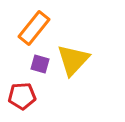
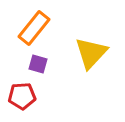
yellow triangle: moved 18 px right, 7 px up
purple square: moved 2 px left
